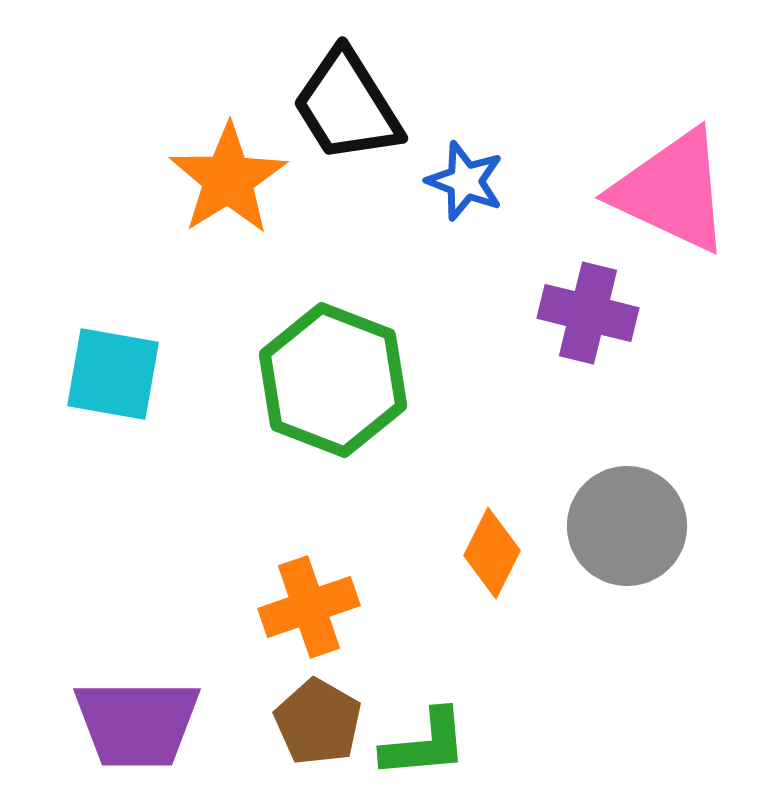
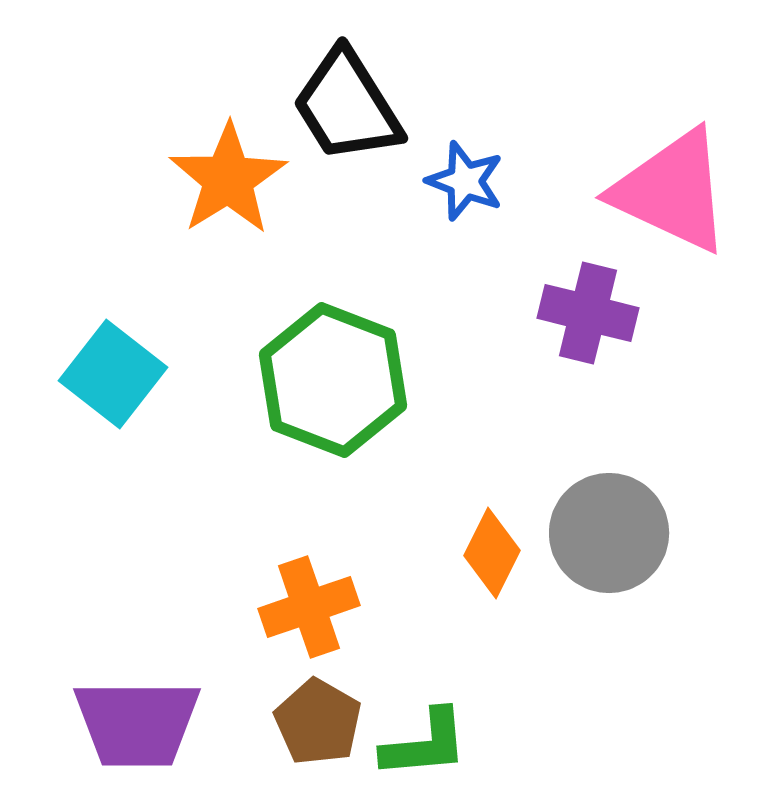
cyan square: rotated 28 degrees clockwise
gray circle: moved 18 px left, 7 px down
